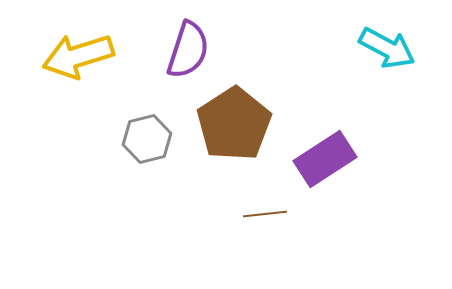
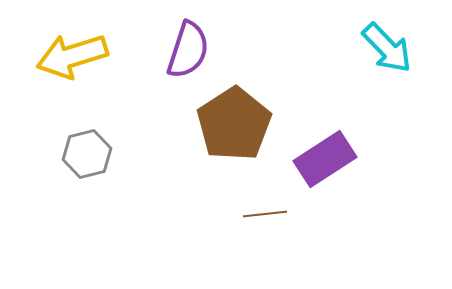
cyan arrow: rotated 18 degrees clockwise
yellow arrow: moved 6 px left
gray hexagon: moved 60 px left, 15 px down
